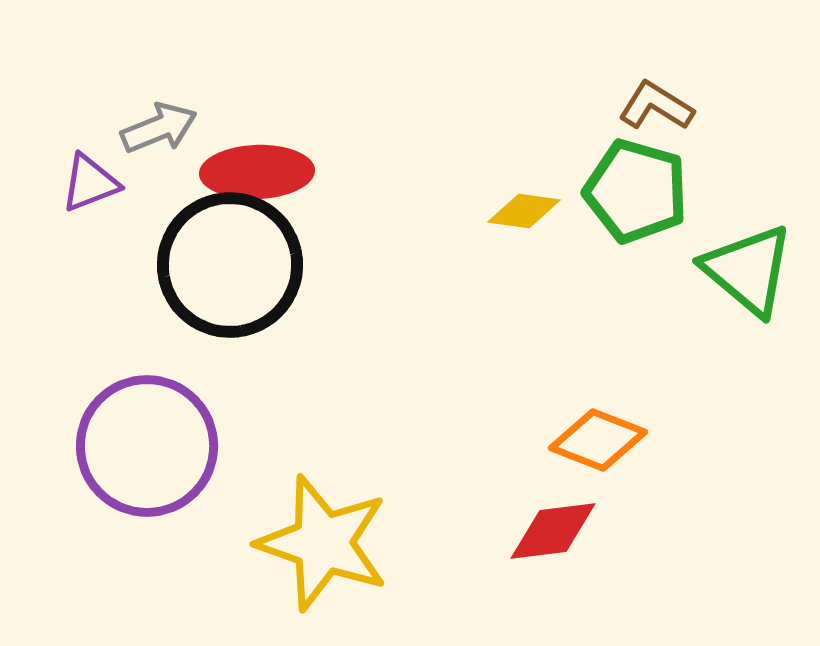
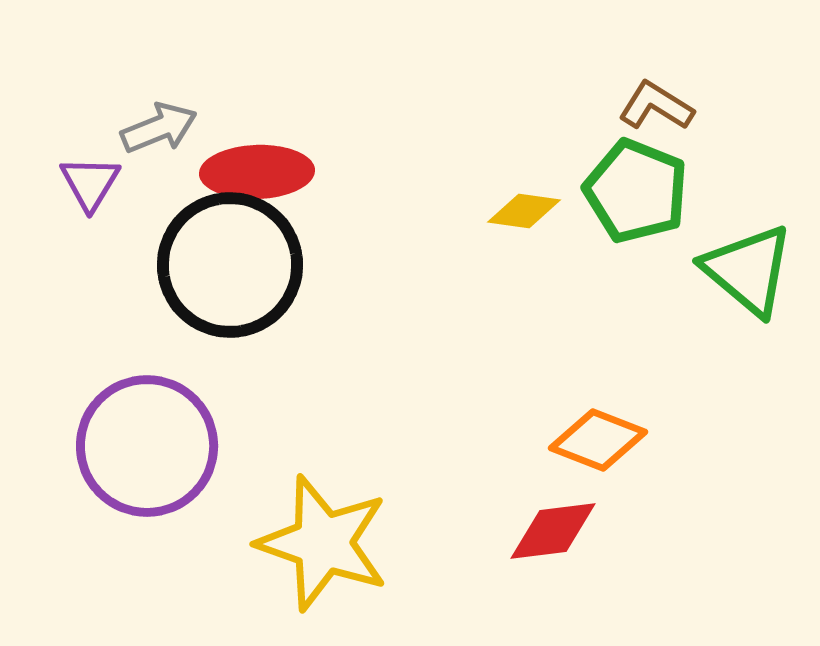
purple triangle: rotated 38 degrees counterclockwise
green pentagon: rotated 6 degrees clockwise
